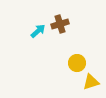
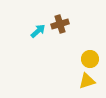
yellow circle: moved 13 px right, 4 px up
yellow triangle: moved 4 px left, 1 px up
